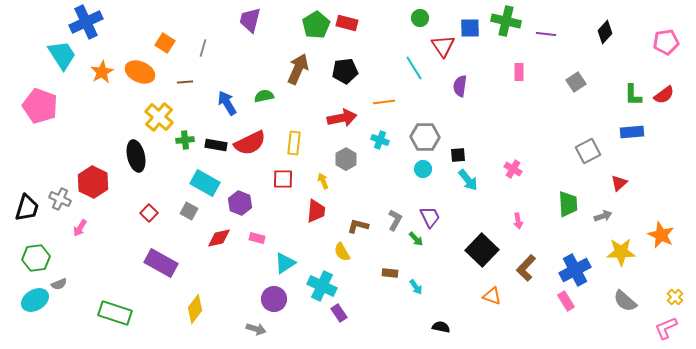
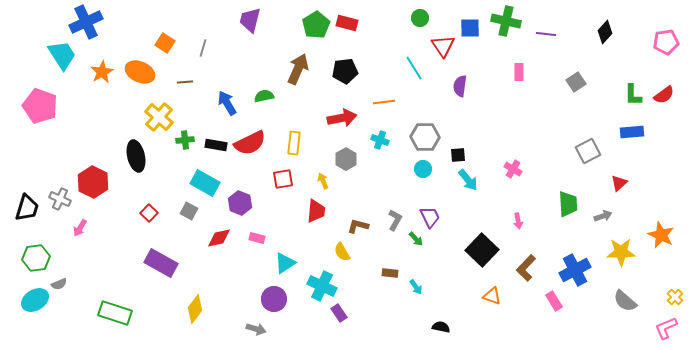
red square at (283, 179): rotated 10 degrees counterclockwise
pink rectangle at (566, 301): moved 12 px left
